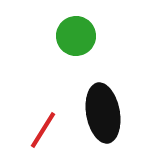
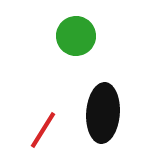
black ellipse: rotated 14 degrees clockwise
